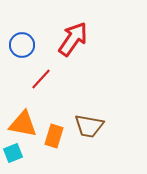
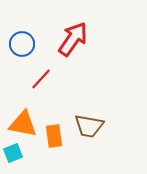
blue circle: moved 1 px up
orange rectangle: rotated 25 degrees counterclockwise
